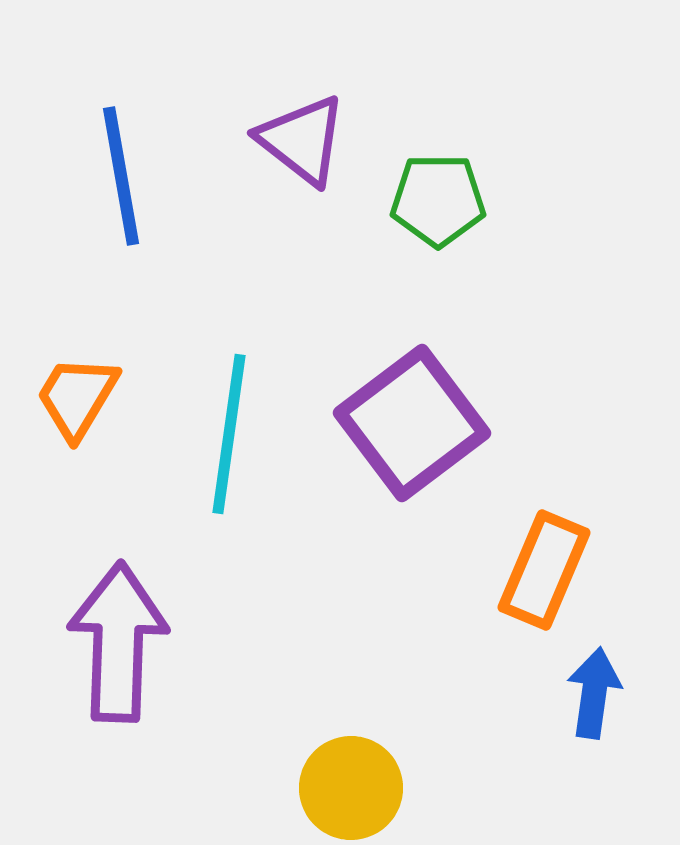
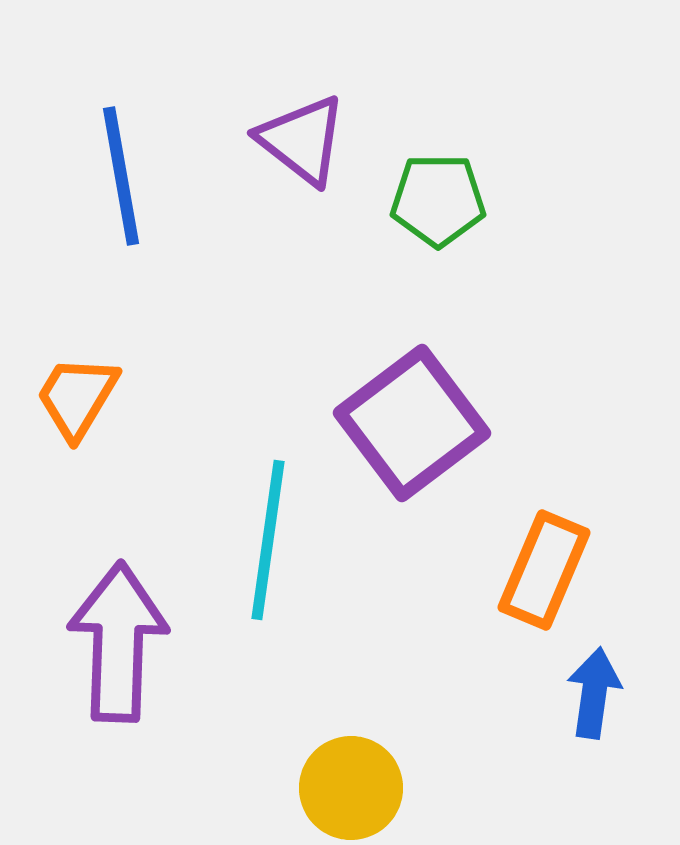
cyan line: moved 39 px right, 106 px down
